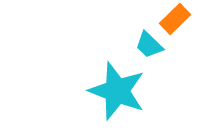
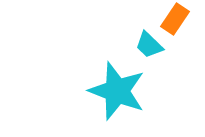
orange rectangle: rotated 12 degrees counterclockwise
